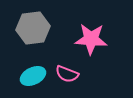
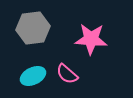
pink semicircle: rotated 20 degrees clockwise
